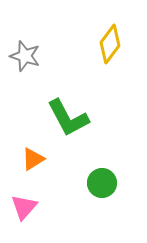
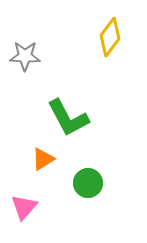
yellow diamond: moved 7 px up
gray star: rotated 16 degrees counterclockwise
orange triangle: moved 10 px right
green circle: moved 14 px left
